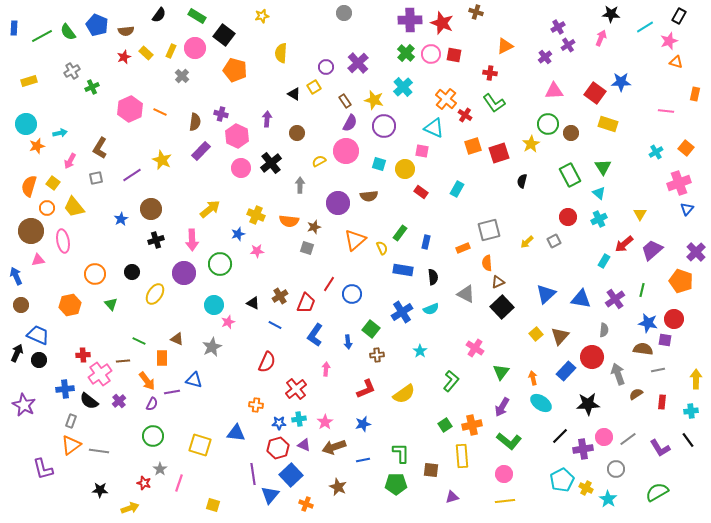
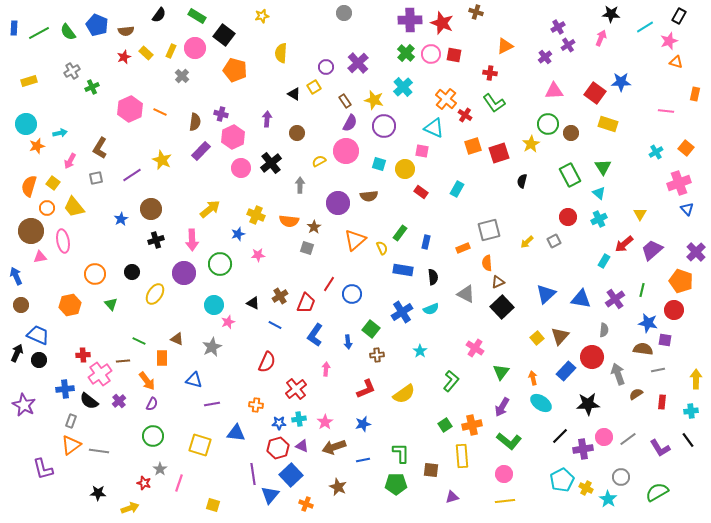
green line at (42, 36): moved 3 px left, 3 px up
pink hexagon at (237, 136): moved 4 px left, 1 px down; rotated 10 degrees clockwise
blue triangle at (687, 209): rotated 24 degrees counterclockwise
brown star at (314, 227): rotated 16 degrees counterclockwise
pink star at (257, 251): moved 1 px right, 4 px down
pink triangle at (38, 260): moved 2 px right, 3 px up
red circle at (674, 319): moved 9 px up
yellow square at (536, 334): moved 1 px right, 4 px down
purple line at (172, 392): moved 40 px right, 12 px down
purple triangle at (304, 445): moved 2 px left, 1 px down
gray circle at (616, 469): moved 5 px right, 8 px down
black star at (100, 490): moved 2 px left, 3 px down
